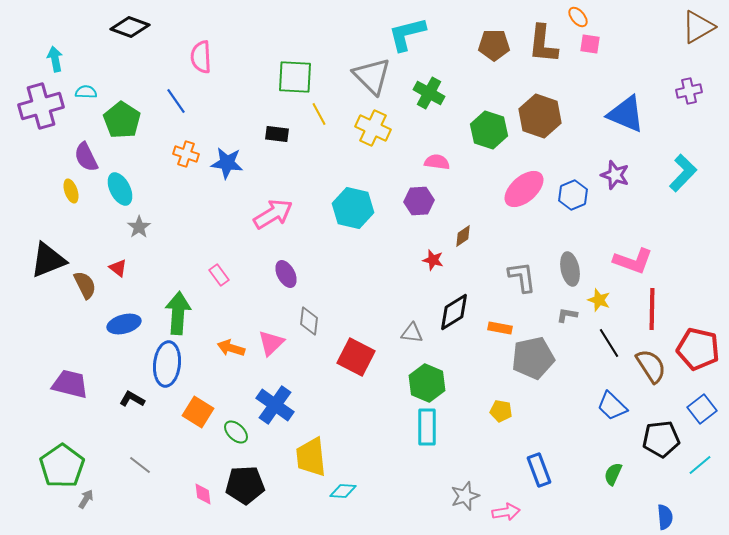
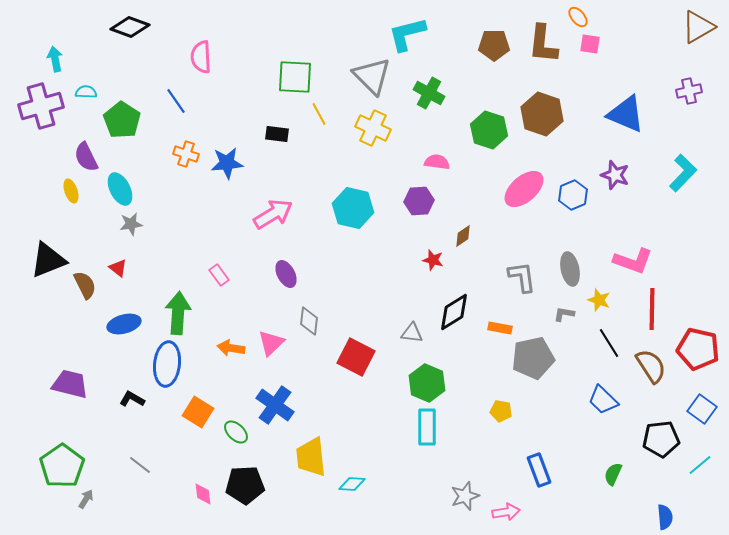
brown hexagon at (540, 116): moved 2 px right, 2 px up
blue star at (227, 163): rotated 12 degrees counterclockwise
gray star at (139, 227): moved 8 px left, 3 px up; rotated 25 degrees clockwise
gray L-shape at (567, 315): moved 3 px left, 1 px up
orange arrow at (231, 348): rotated 8 degrees counterclockwise
blue trapezoid at (612, 406): moved 9 px left, 6 px up
blue square at (702, 409): rotated 16 degrees counterclockwise
cyan diamond at (343, 491): moved 9 px right, 7 px up
